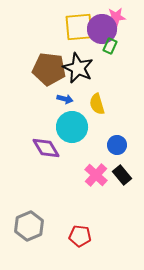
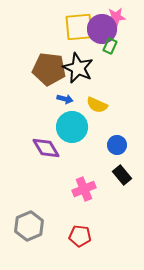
yellow semicircle: moved 1 px down; rotated 50 degrees counterclockwise
pink cross: moved 12 px left, 14 px down; rotated 25 degrees clockwise
